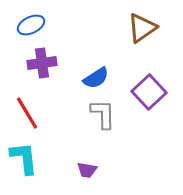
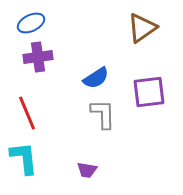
blue ellipse: moved 2 px up
purple cross: moved 4 px left, 6 px up
purple square: rotated 36 degrees clockwise
red line: rotated 8 degrees clockwise
